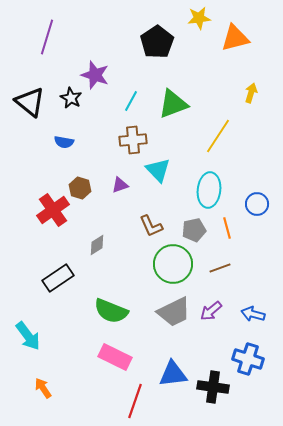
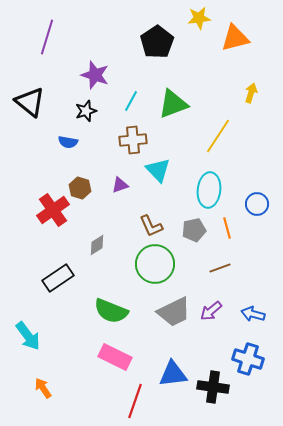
black star: moved 15 px right, 13 px down; rotated 25 degrees clockwise
blue semicircle: moved 4 px right
green circle: moved 18 px left
